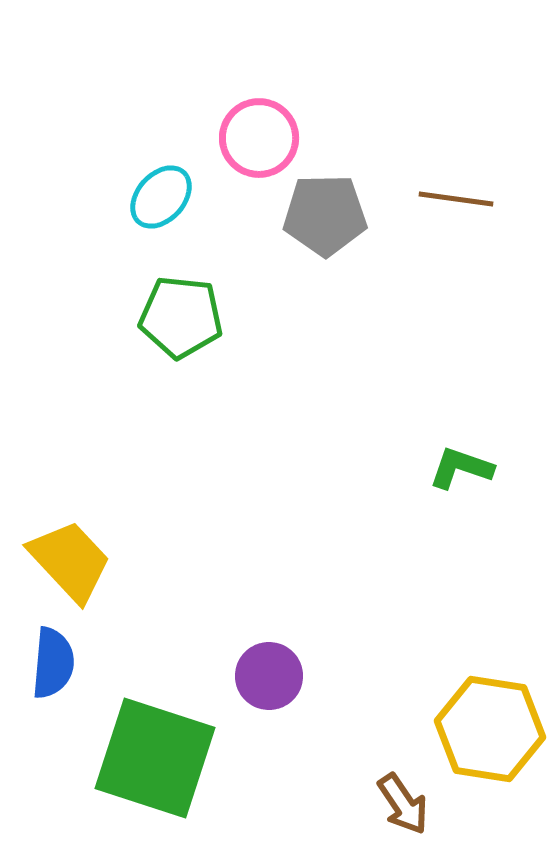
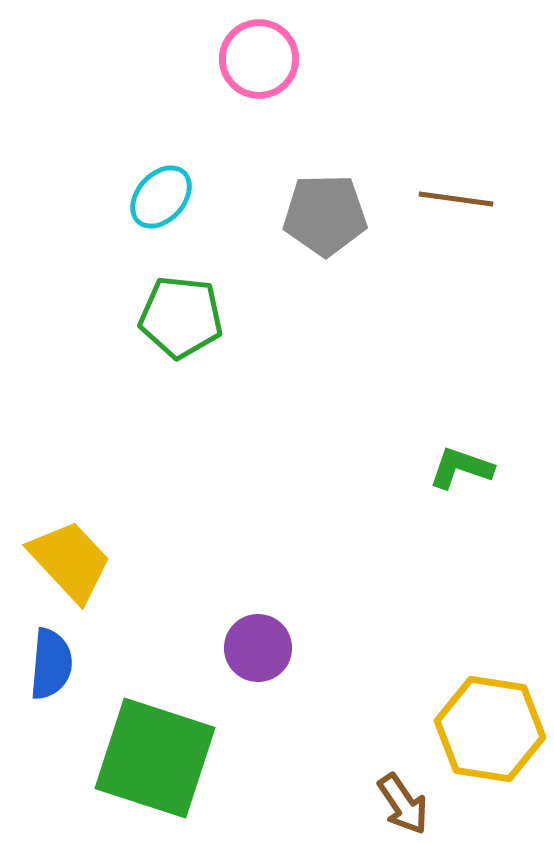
pink circle: moved 79 px up
blue semicircle: moved 2 px left, 1 px down
purple circle: moved 11 px left, 28 px up
